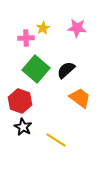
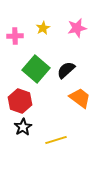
pink star: rotated 18 degrees counterclockwise
pink cross: moved 11 px left, 2 px up
black star: rotated 12 degrees clockwise
yellow line: rotated 50 degrees counterclockwise
